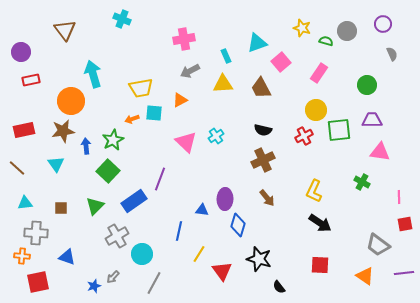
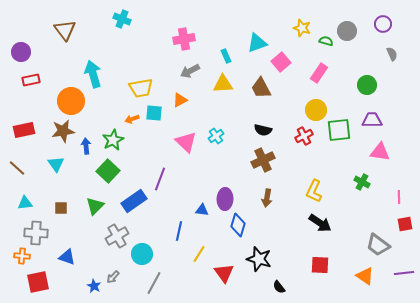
brown arrow at (267, 198): rotated 48 degrees clockwise
red triangle at (222, 271): moved 2 px right, 2 px down
blue star at (94, 286): rotated 24 degrees counterclockwise
